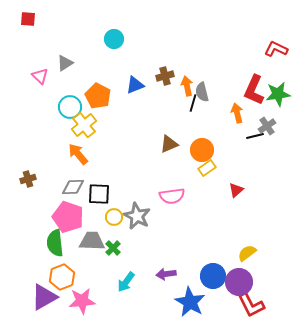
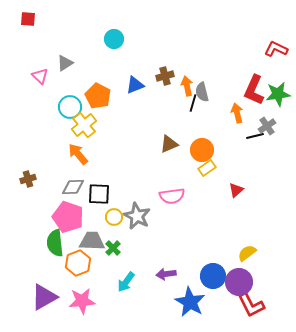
orange hexagon at (62, 277): moved 16 px right, 14 px up
